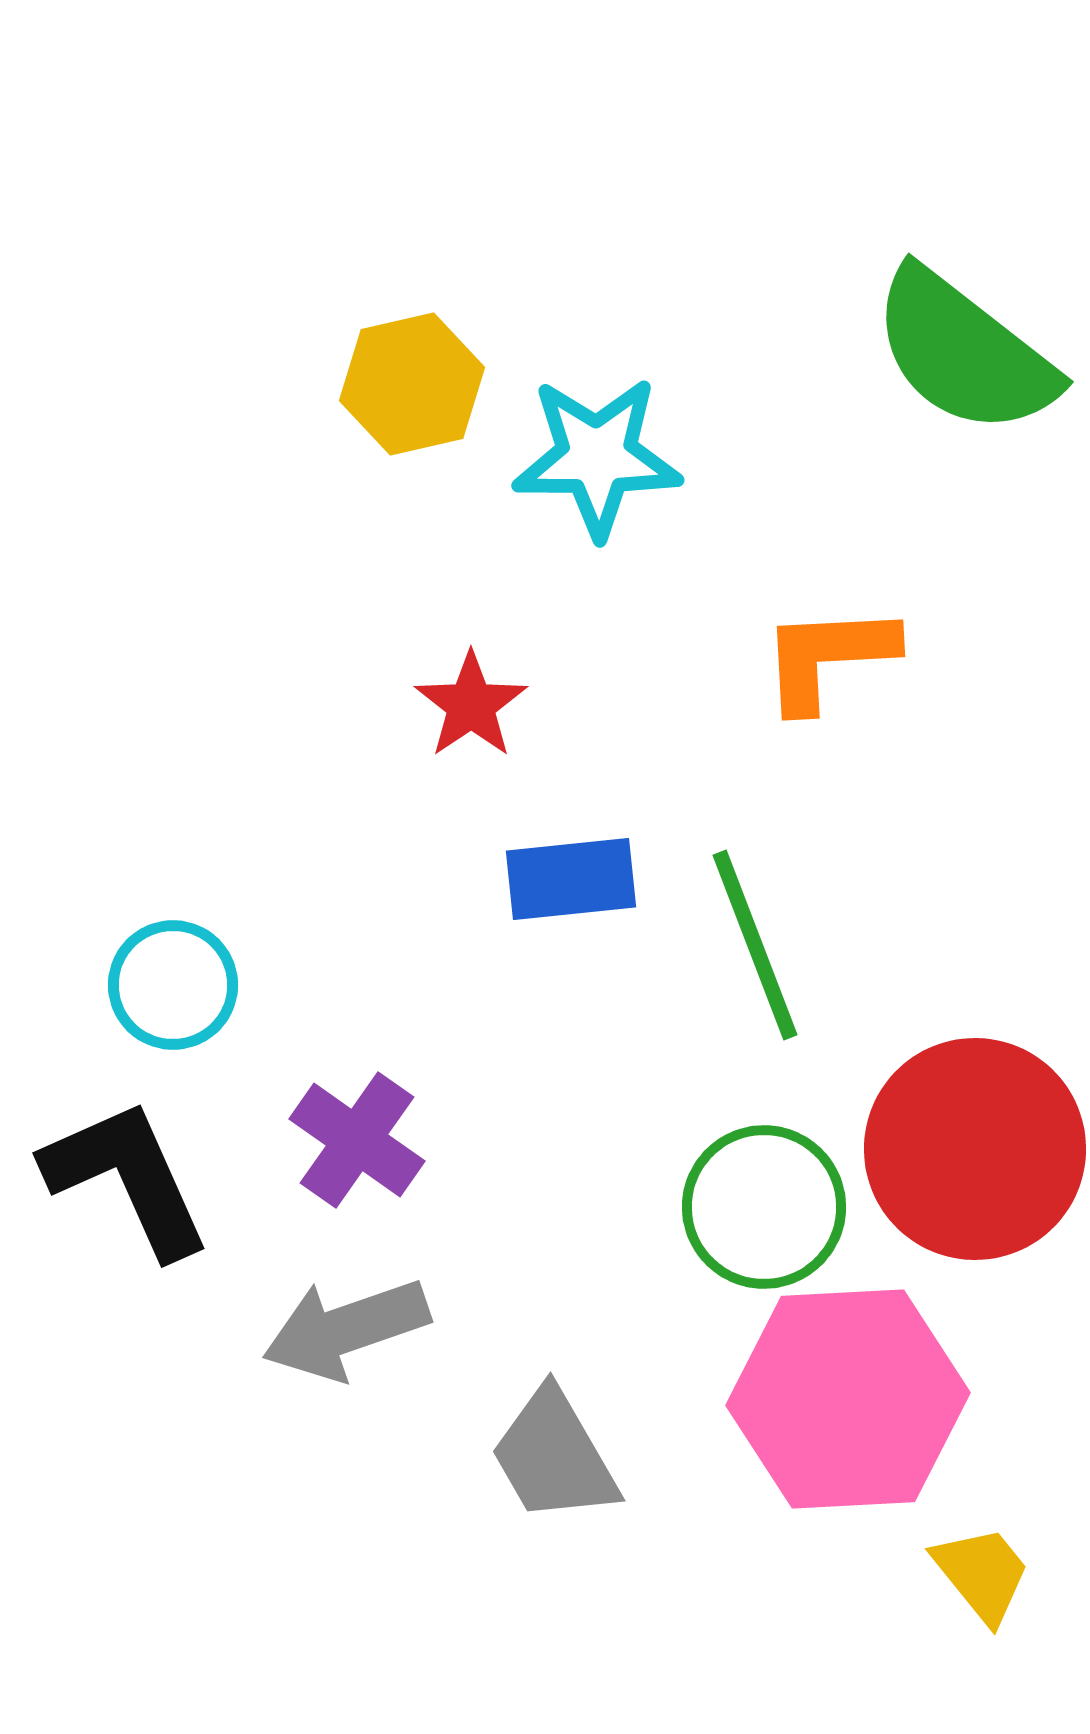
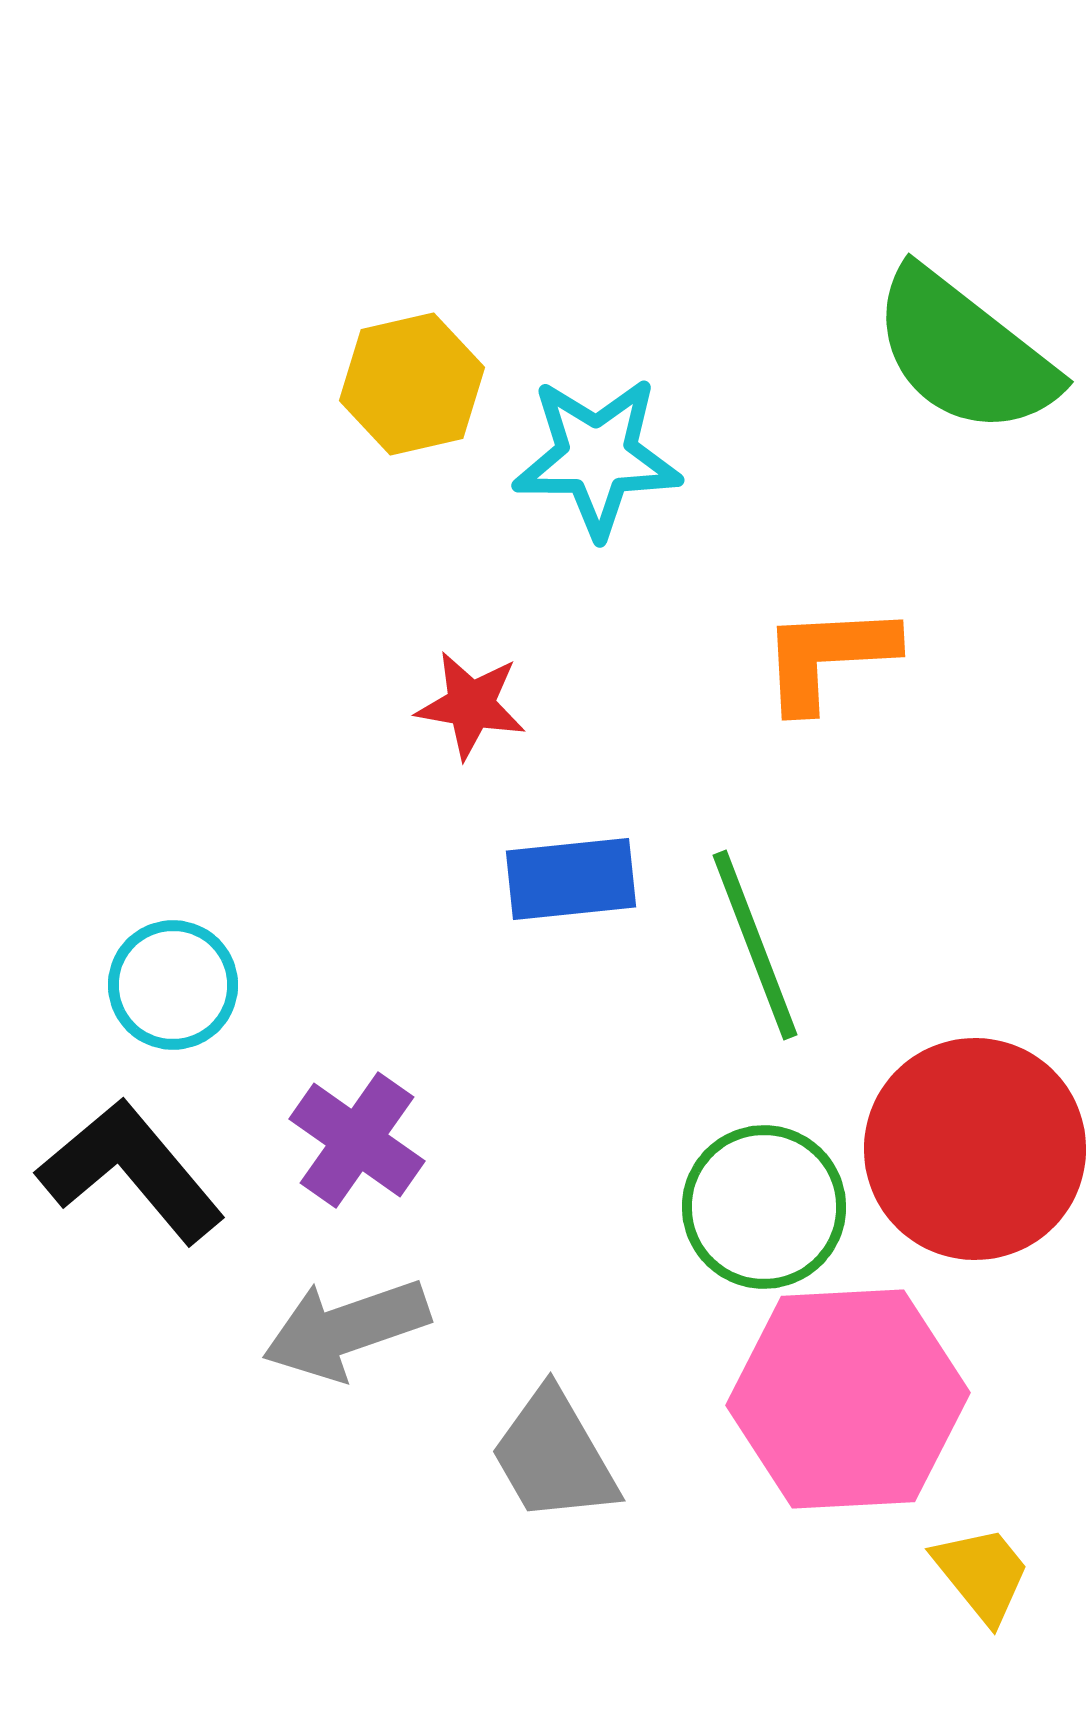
red star: rotated 28 degrees counterclockwise
black L-shape: moved 4 px right, 7 px up; rotated 16 degrees counterclockwise
